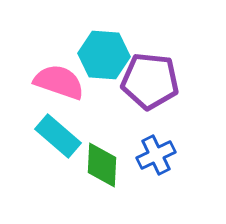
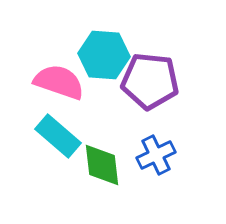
green diamond: rotated 9 degrees counterclockwise
